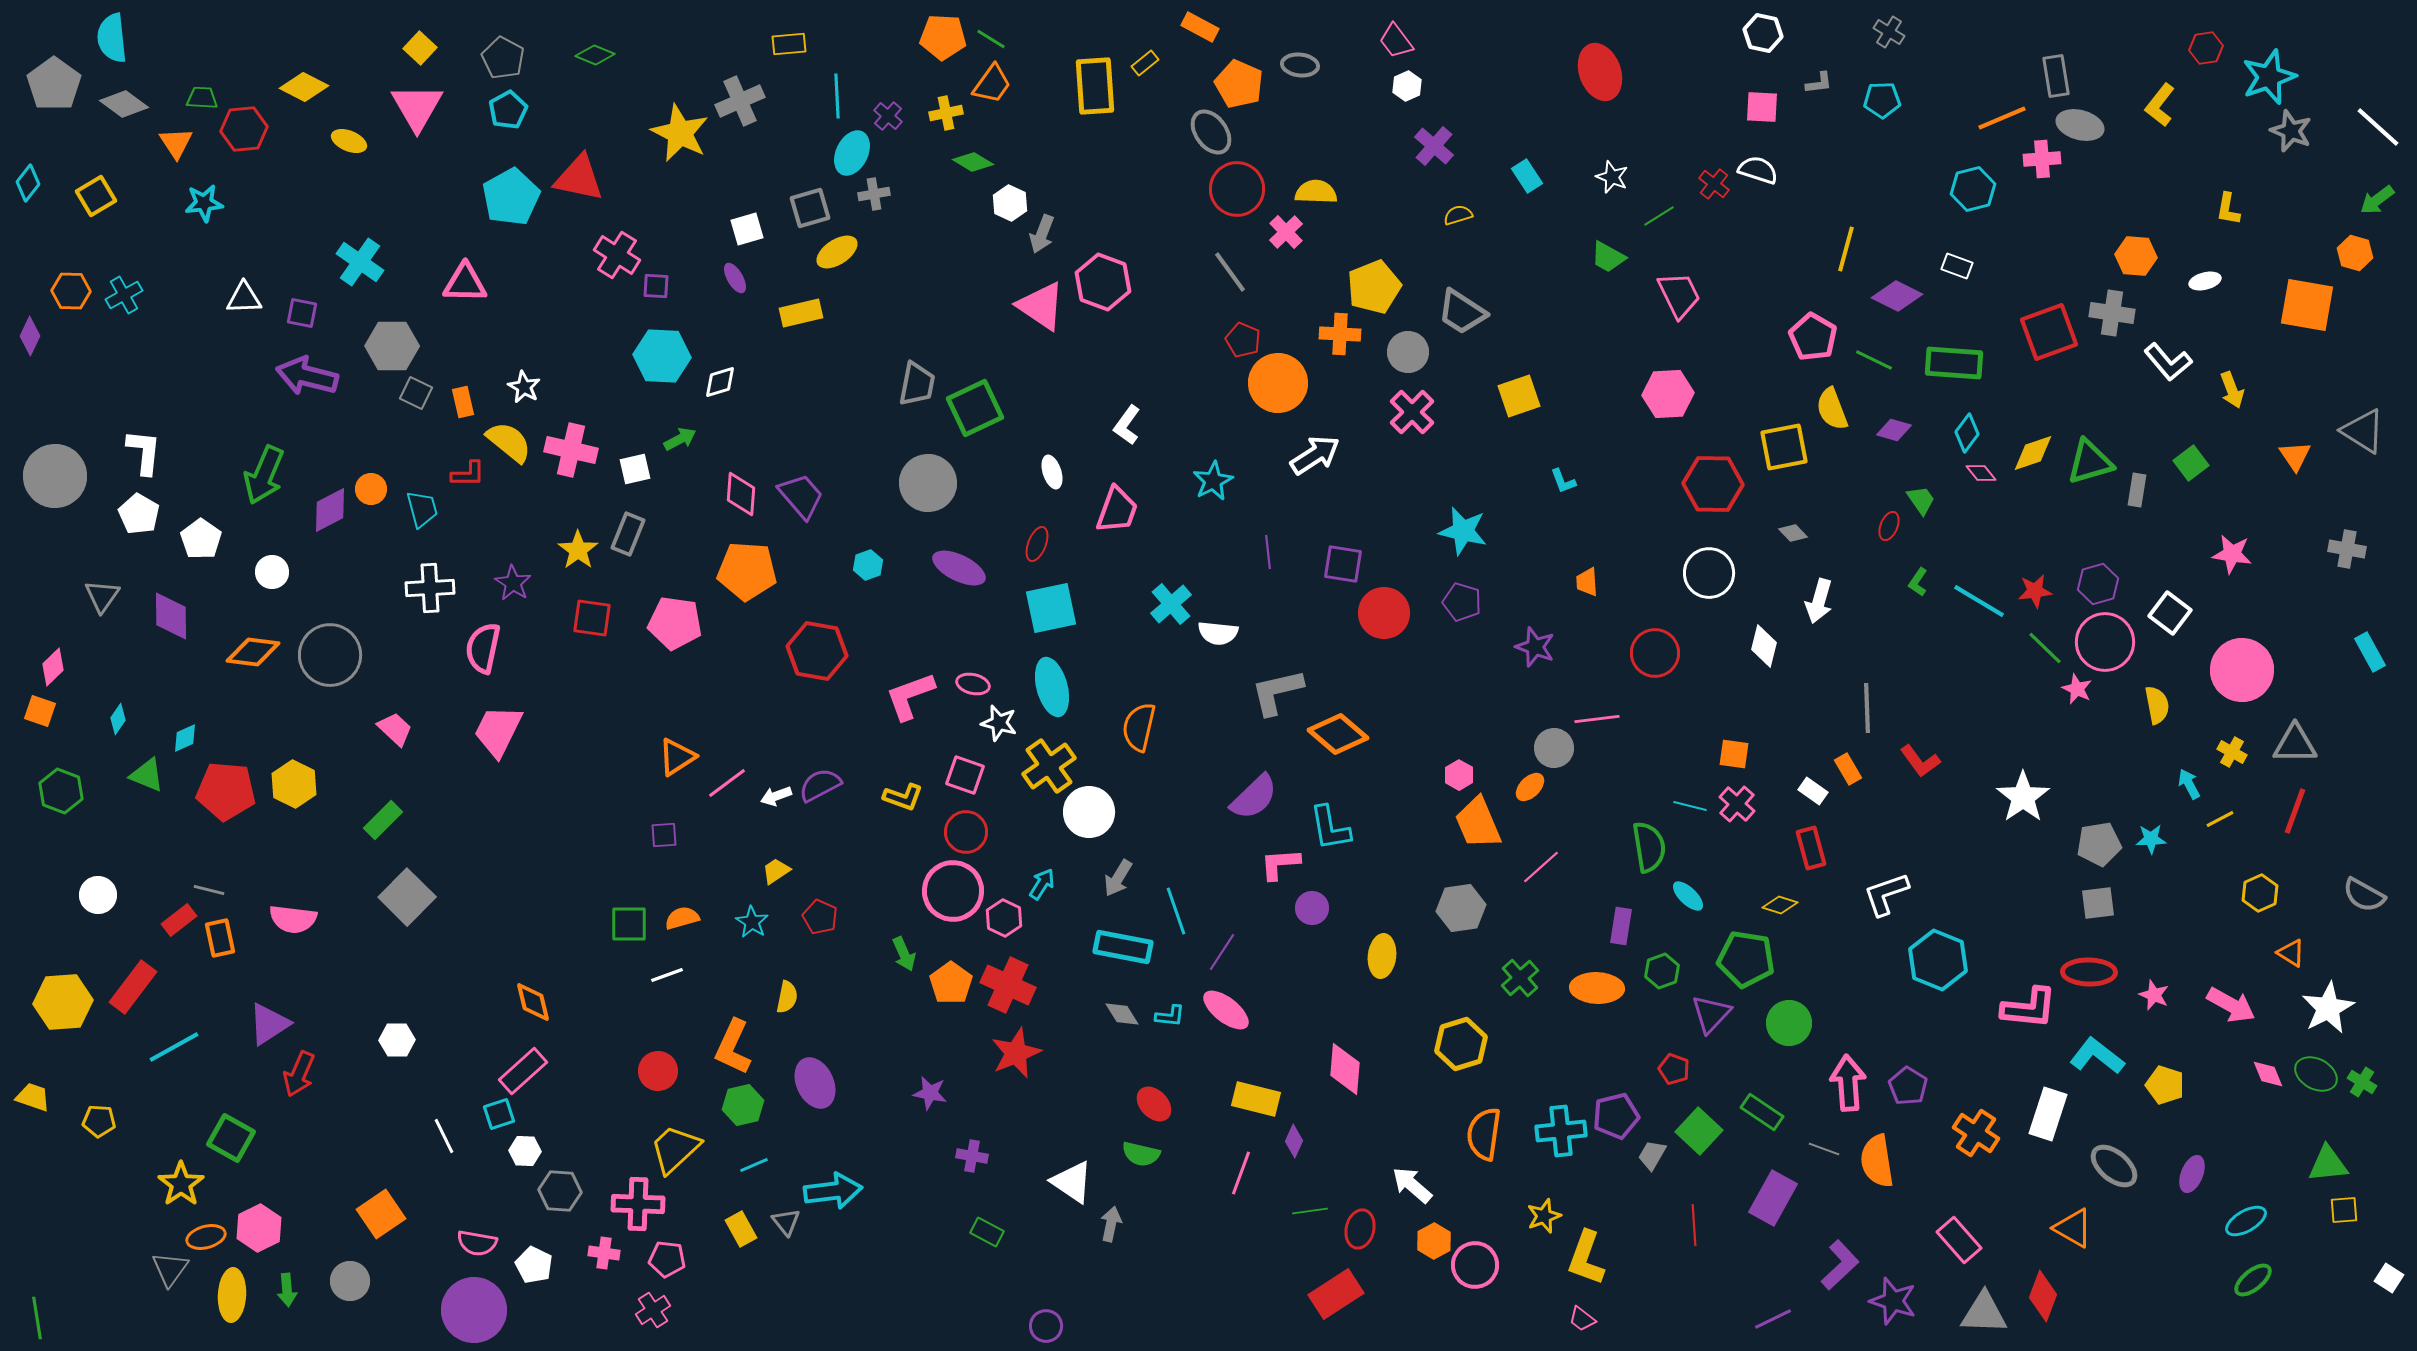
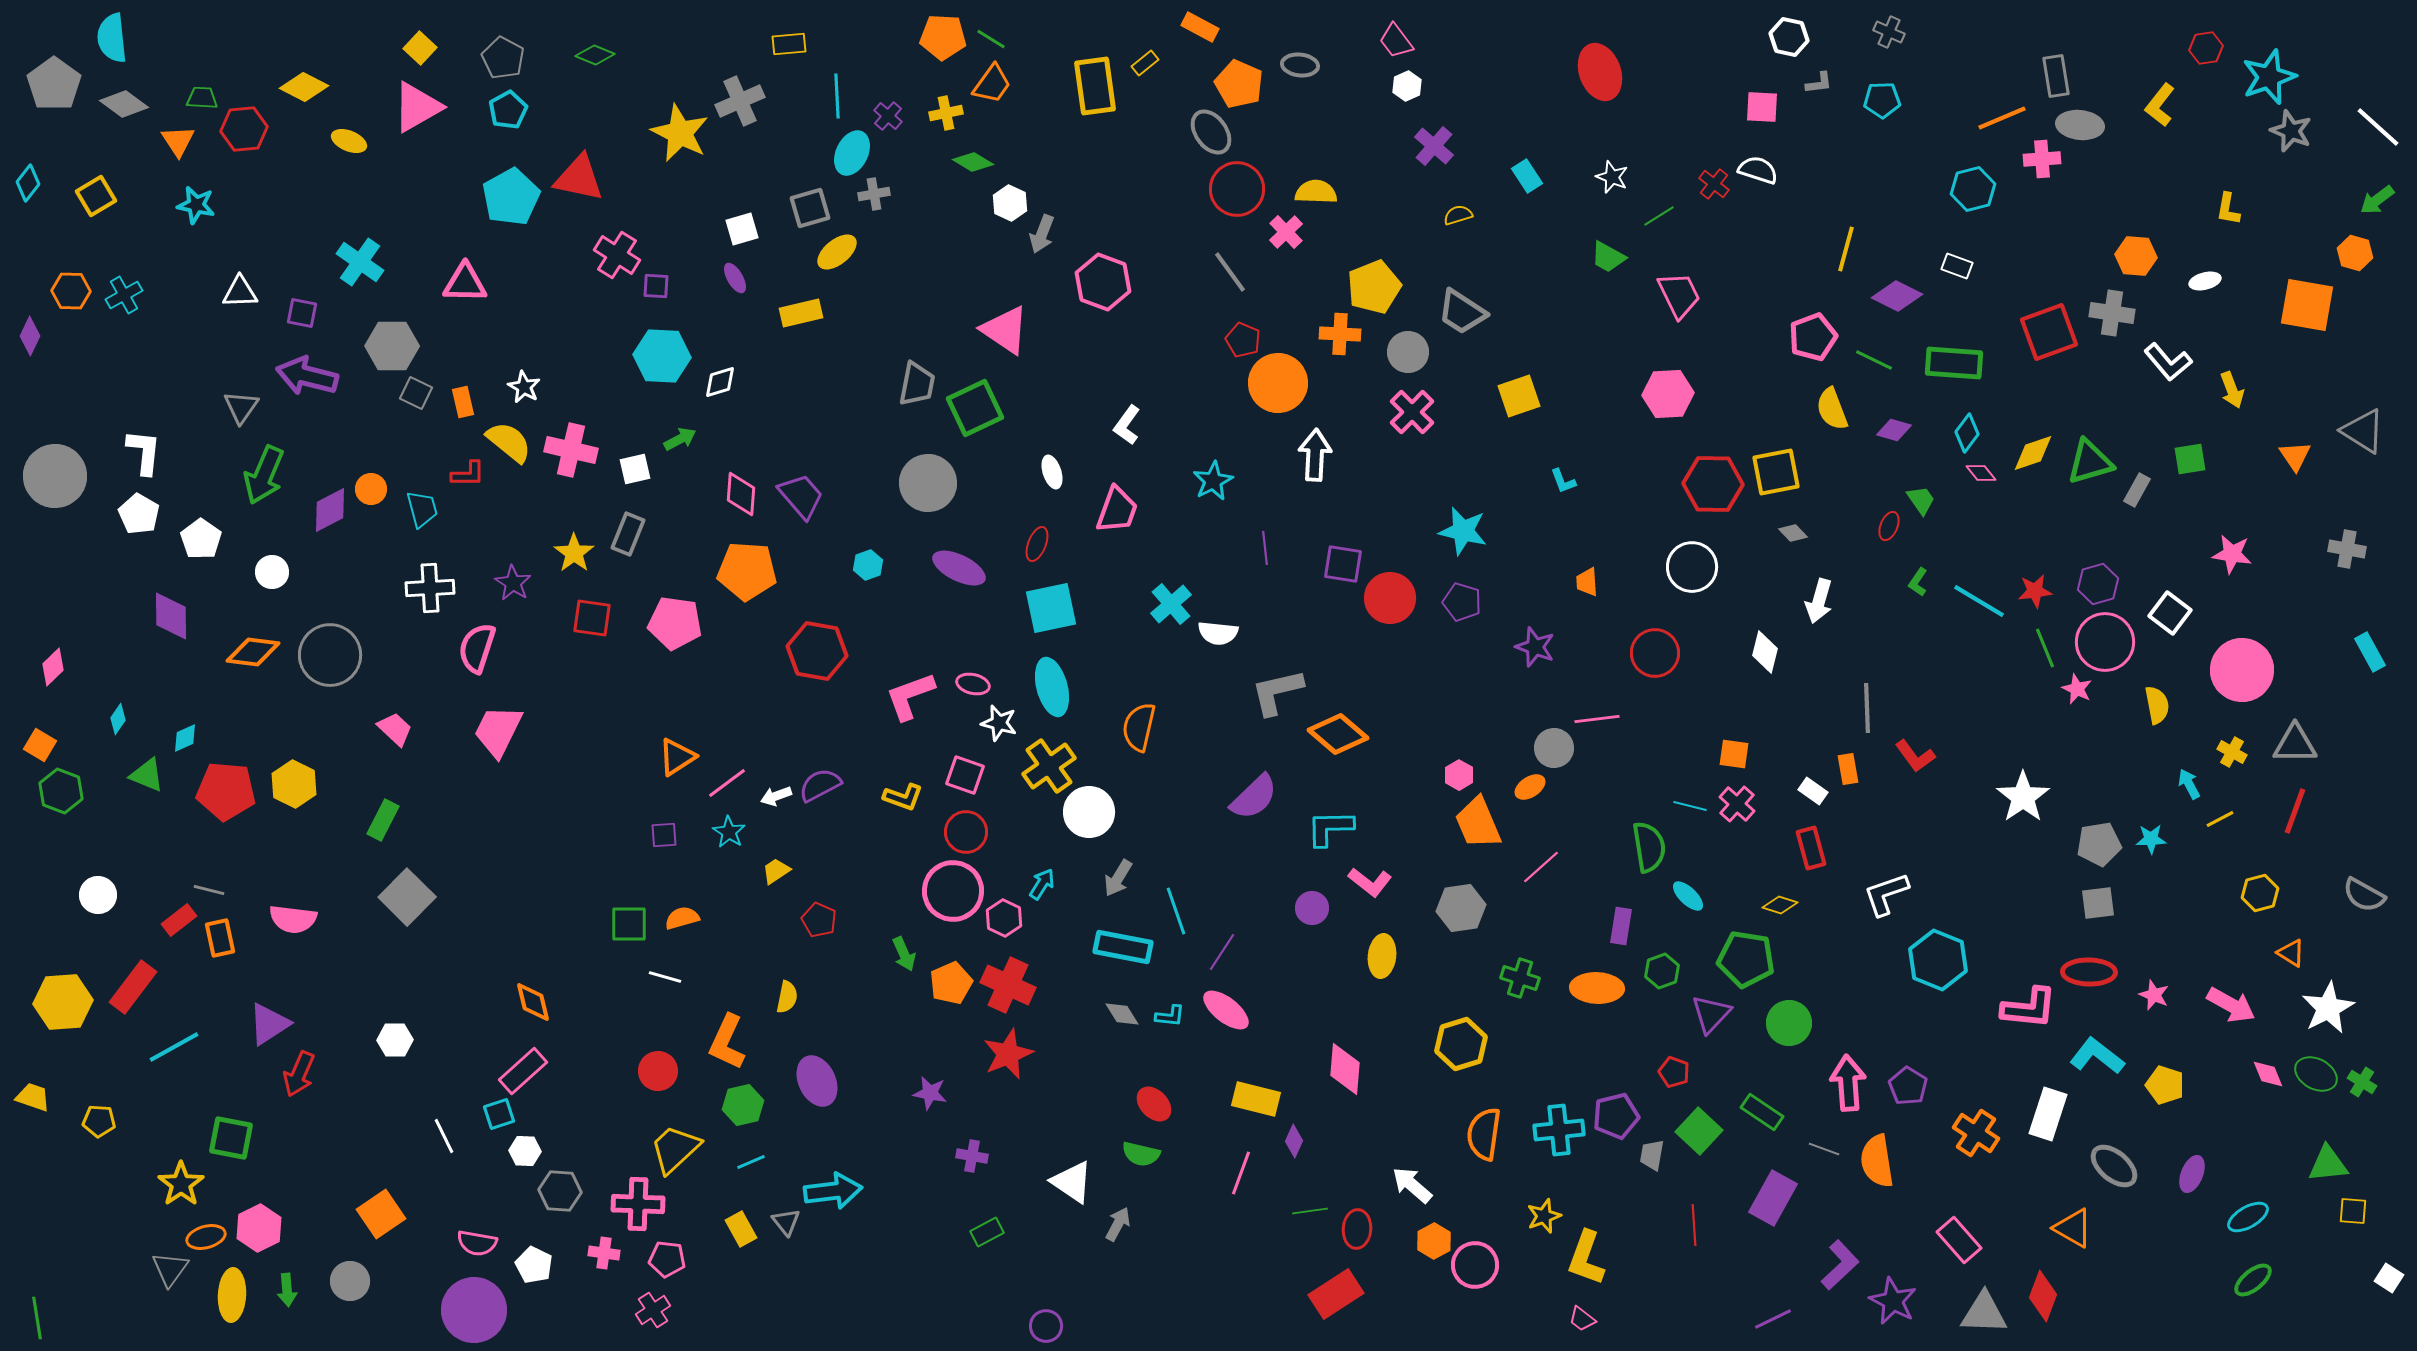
gray cross at (1889, 32): rotated 8 degrees counterclockwise
white hexagon at (1763, 33): moved 26 px right, 4 px down
yellow rectangle at (1095, 86): rotated 4 degrees counterclockwise
pink triangle at (417, 107): rotated 30 degrees clockwise
gray ellipse at (2080, 125): rotated 9 degrees counterclockwise
orange triangle at (176, 143): moved 2 px right, 2 px up
cyan star at (204, 203): moved 8 px left, 2 px down; rotated 18 degrees clockwise
white square at (747, 229): moved 5 px left
yellow ellipse at (837, 252): rotated 6 degrees counterclockwise
white triangle at (244, 298): moved 4 px left, 6 px up
pink triangle at (1041, 306): moved 36 px left, 24 px down
pink pentagon at (1813, 337): rotated 21 degrees clockwise
yellow square at (1784, 447): moved 8 px left, 25 px down
white arrow at (1315, 455): rotated 54 degrees counterclockwise
green square at (2191, 463): moved 1 px left, 4 px up; rotated 28 degrees clockwise
gray rectangle at (2137, 490): rotated 20 degrees clockwise
yellow star at (578, 550): moved 4 px left, 3 px down
purple line at (1268, 552): moved 3 px left, 4 px up
white circle at (1709, 573): moved 17 px left, 6 px up
gray triangle at (102, 596): moved 139 px right, 189 px up
red circle at (1384, 613): moved 6 px right, 15 px up
white diamond at (1764, 646): moved 1 px right, 6 px down
pink semicircle at (483, 648): moved 6 px left; rotated 6 degrees clockwise
green line at (2045, 648): rotated 24 degrees clockwise
orange square at (40, 711): moved 34 px down; rotated 12 degrees clockwise
red L-shape at (1920, 761): moved 5 px left, 5 px up
orange rectangle at (1848, 769): rotated 20 degrees clockwise
orange ellipse at (1530, 787): rotated 12 degrees clockwise
green rectangle at (383, 820): rotated 18 degrees counterclockwise
cyan L-shape at (1330, 828): rotated 99 degrees clockwise
pink L-shape at (1280, 864): moved 90 px right, 18 px down; rotated 138 degrees counterclockwise
yellow hexagon at (2260, 893): rotated 9 degrees clockwise
red pentagon at (820, 917): moved 1 px left, 3 px down
cyan star at (752, 922): moved 23 px left, 90 px up
white line at (667, 975): moved 2 px left, 2 px down; rotated 36 degrees clockwise
green cross at (1520, 978): rotated 30 degrees counterclockwise
orange pentagon at (951, 983): rotated 12 degrees clockwise
white hexagon at (397, 1040): moved 2 px left
orange L-shape at (733, 1047): moved 6 px left, 5 px up
red star at (1016, 1053): moved 8 px left, 1 px down
red pentagon at (1674, 1069): moved 3 px down
purple ellipse at (815, 1083): moved 2 px right, 2 px up
cyan cross at (1561, 1131): moved 2 px left, 1 px up
green square at (231, 1138): rotated 18 degrees counterclockwise
gray trapezoid at (1652, 1155): rotated 20 degrees counterclockwise
cyan line at (754, 1165): moved 3 px left, 3 px up
yellow square at (2344, 1210): moved 9 px right, 1 px down; rotated 8 degrees clockwise
cyan ellipse at (2246, 1221): moved 2 px right, 4 px up
gray arrow at (1111, 1224): moved 7 px right; rotated 16 degrees clockwise
red ellipse at (1360, 1229): moved 3 px left; rotated 9 degrees counterclockwise
green rectangle at (987, 1232): rotated 56 degrees counterclockwise
purple star at (1893, 1301): rotated 9 degrees clockwise
